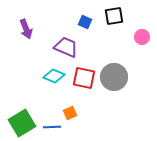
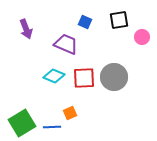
black square: moved 5 px right, 4 px down
purple trapezoid: moved 3 px up
red square: rotated 15 degrees counterclockwise
